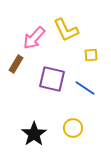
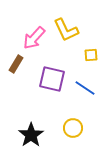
black star: moved 3 px left, 1 px down
